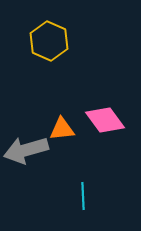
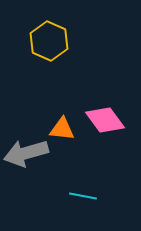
orange triangle: rotated 12 degrees clockwise
gray arrow: moved 3 px down
cyan line: rotated 76 degrees counterclockwise
